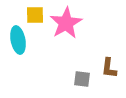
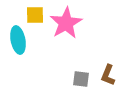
brown L-shape: moved 1 px left, 7 px down; rotated 15 degrees clockwise
gray square: moved 1 px left
